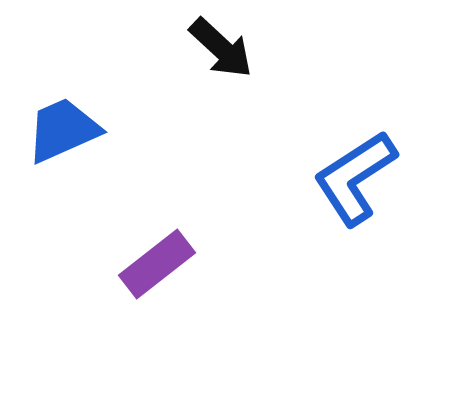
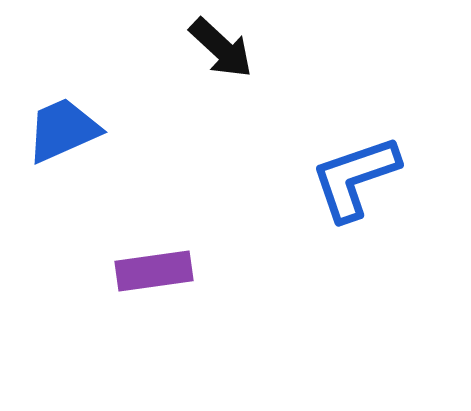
blue L-shape: rotated 14 degrees clockwise
purple rectangle: moved 3 px left, 7 px down; rotated 30 degrees clockwise
